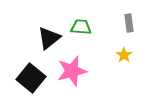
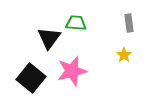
green trapezoid: moved 5 px left, 4 px up
black triangle: rotated 15 degrees counterclockwise
